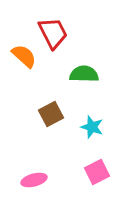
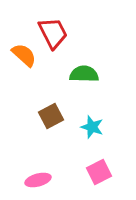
orange semicircle: moved 1 px up
brown square: moved 2 px down
pink square: moved 2 px right
pink ellipse: moved 4 px right
